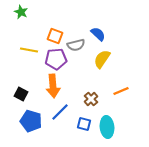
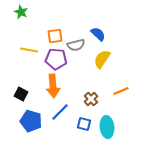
orange square: rotated 28 degrees counterclockwise
purple pentagon: rotated 10 degrees clockwise
